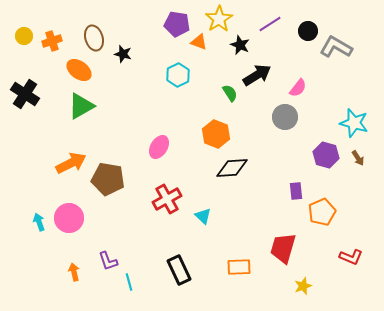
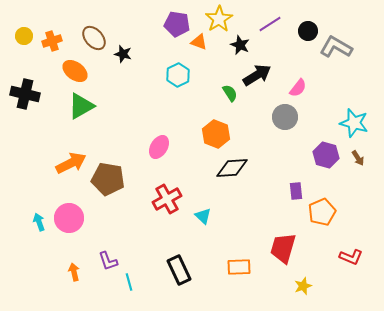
brown ellipse at (94, 38): rotated 25 degrees counterclockwise
orange ellipse at (79, 70): moved 4 px left, 1 px down
black cross at (25, 94): rotated 20 degrees counterclockwise
